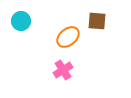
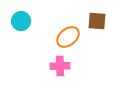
pink cross: moved 3 px left, 4 px up; rotated 30 degrees clockwise
